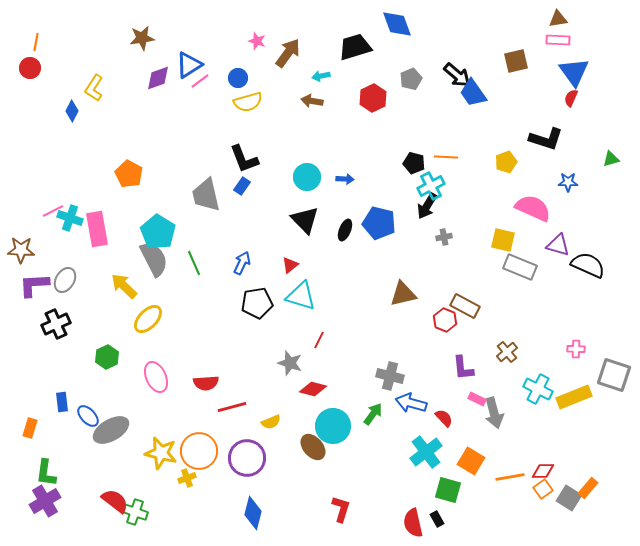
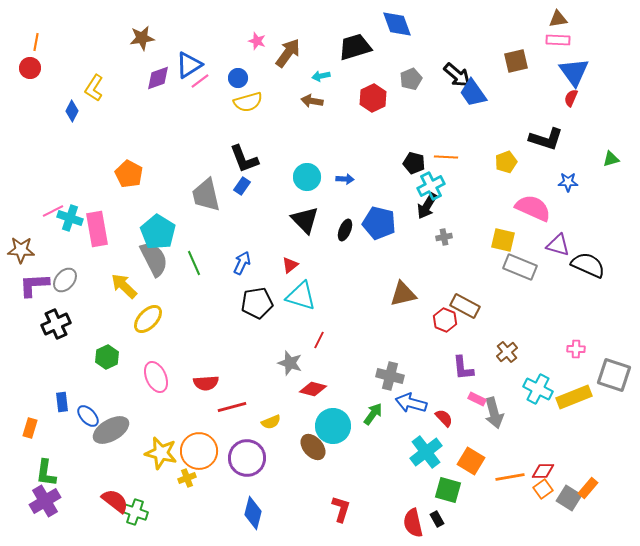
gray ellipse at (65, 280): rotated 10 degrees clockwise
